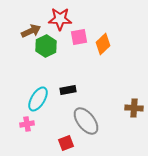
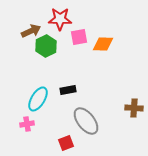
orange diamond: rotated 45 degrees clockwise
